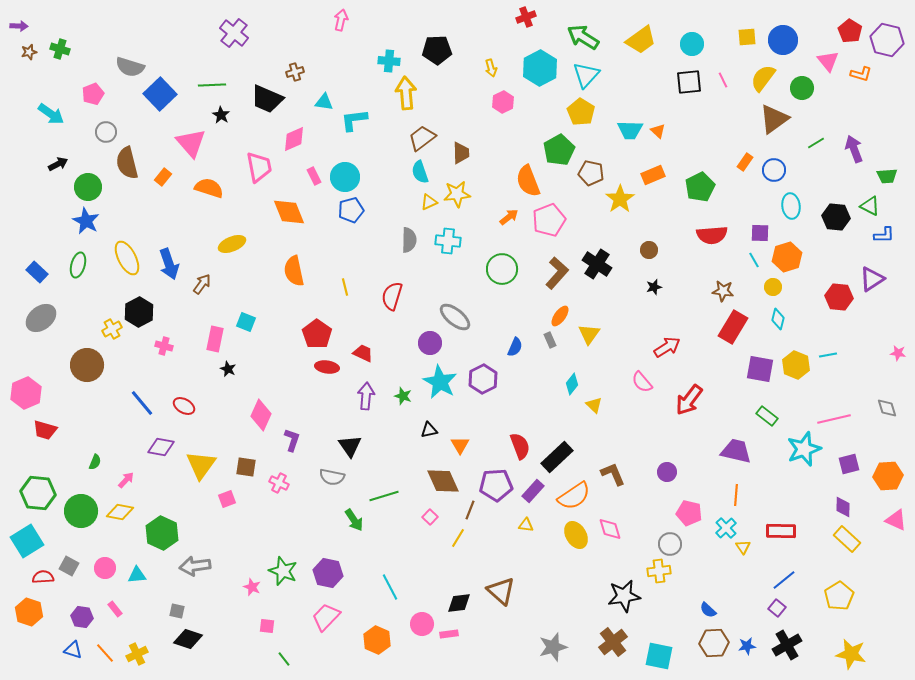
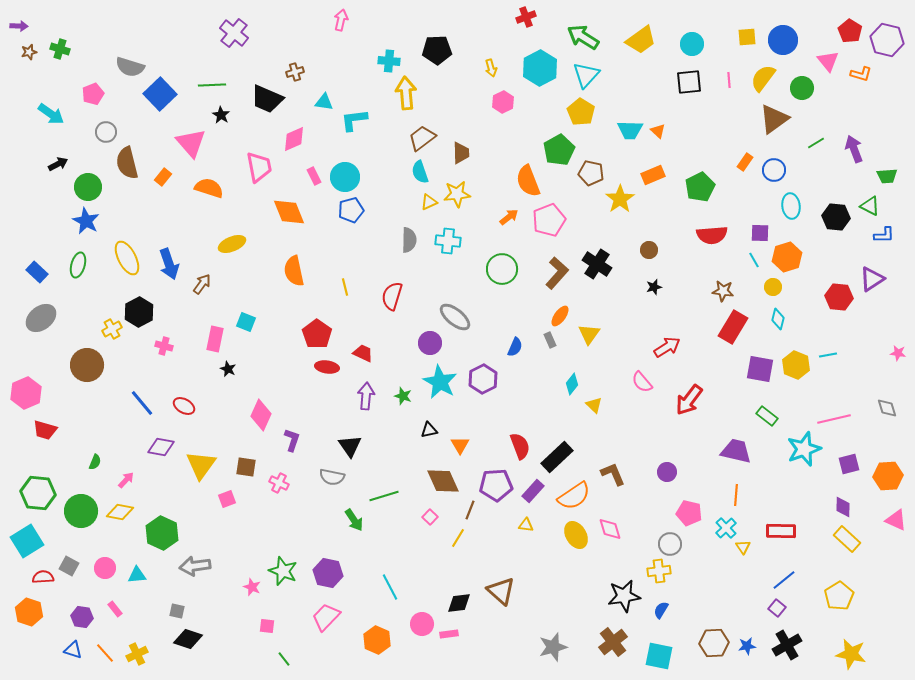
pink line at (723, 80): moved 6 px right; rotated 21 degrees clockwise
blue semicircle at (708, 610): moved 47 px left; rotated 78 degrees clockwise
